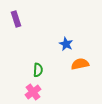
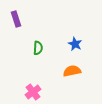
blue star: moved 9 px right
orange semicircle: moved 8 px left, 7 px down
green semicircle: moved 22 px up
